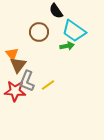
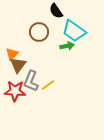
orange triangle: rotated 24 degrees clockwise
gray L-shape: moved 4 px right
